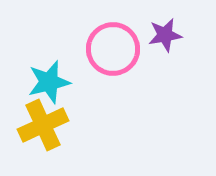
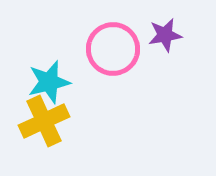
yellow cross: moved 1 px right, 4 px up
